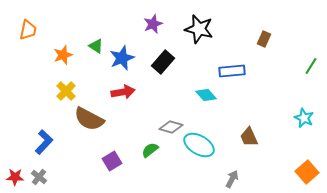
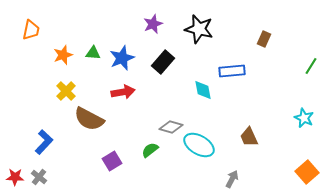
orange trapezoid: moved 3 px right
green triangle: moved 3 px left, 7 px down; rotated 28 degrees counterclockwise
cyan diamond: moved 3 px left, 5 px up; rotated 30 degrees clockwise
